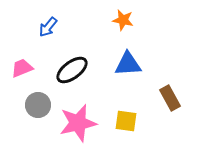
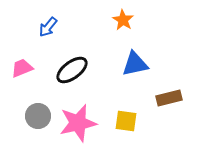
orange star: rotated 20 degrees clockwise
blue triangle: moved 7 px right; rotated 8 degrees counterclockwise
brown rectangle: moved 1 px left; rotated 75 degrees counterclockwise
gray circle: moved 11 px down
